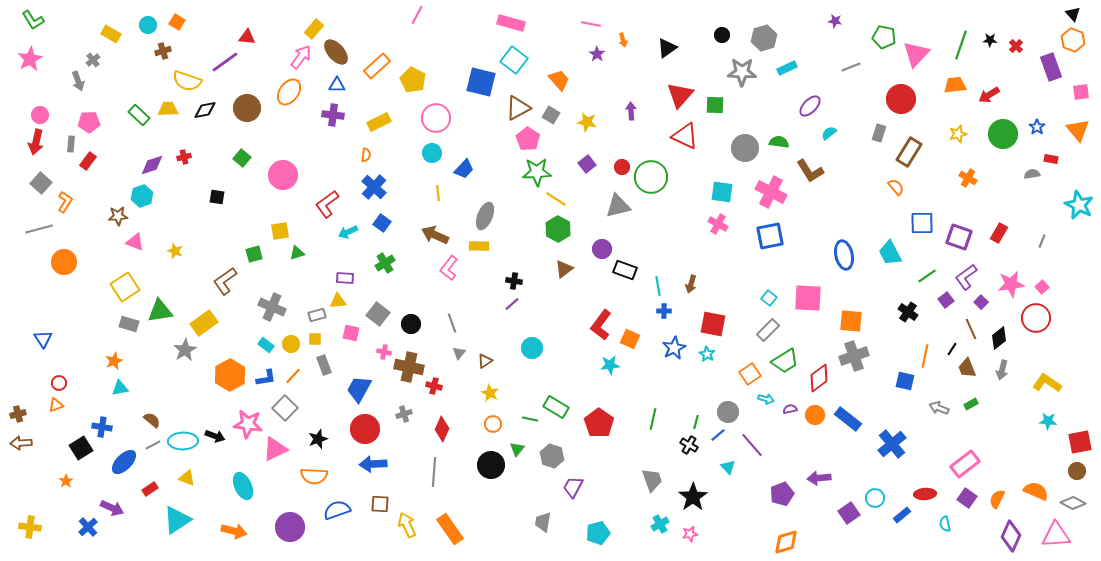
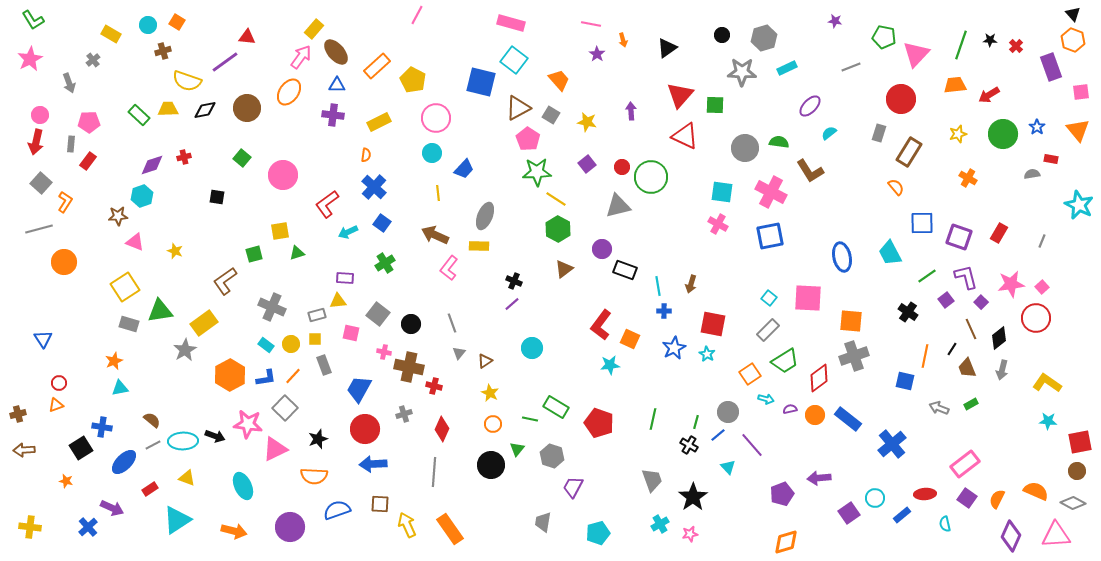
gray arrow at (78, 81): moved 9 px left, 2 px down
blue ellipse at (844, 255): moved 2 px left, 2 px down
purple L-shape at (966, 277): rotated 112 degrees clockwise
black cross at (514, 281): rotated 14 degrees clockwise
red pentagon at (599, 423): rotated 16 degrees counterclockwise
brown arrow at (21, 443): moved 3 px right, 7 px down
orange star at (66, 481): rotated 24 degrees counterclockwise
